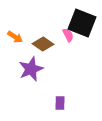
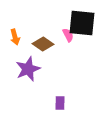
black square: rotated 16 degrees counterclockwise
orange arrow: rotated 42 degrees clockwise
purple star: moved 3 px left
